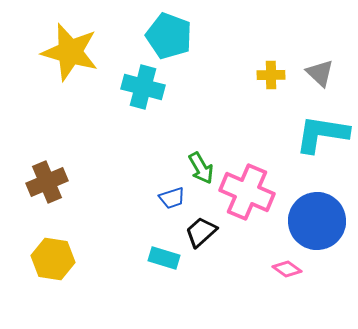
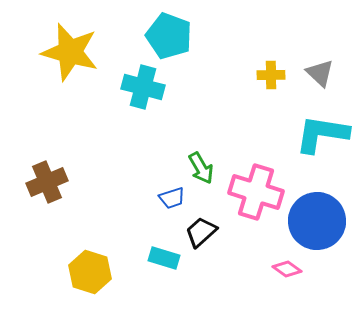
pink cross: moved 9 px right; rotated 6 degrees counterclockwise
yellow hexagon: moved 37 px right, 13 px down; rotated 9 degrees clockwise
